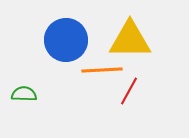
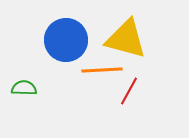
yellow triangle: moved 4 px left, 1 px up; rotated 15 degrees clockwise
green semicircle: moved 6 px up
